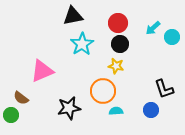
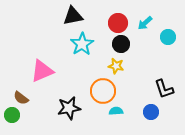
cyan arrow: moved 8 px left, 5 px up
cyan circle: moved 4 px left
black circle: moved 1 px right
blue circle: moved 2 px down
green circle: moved 1 px right
